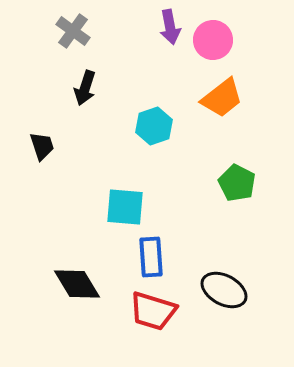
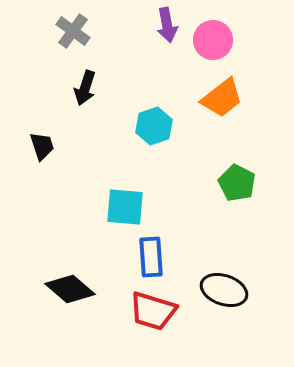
purple arrow: moved 3 px left, 2 px up
black diamond: moved 7 px left, 5 px down; rotated 18 degrees counterclockwise
black ellipse: rotated 9 degrees counterclockwise
